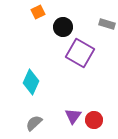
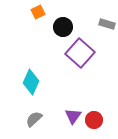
purple square: rotated 12 degrees clockwise
gray semicircle: moved 4 px up
